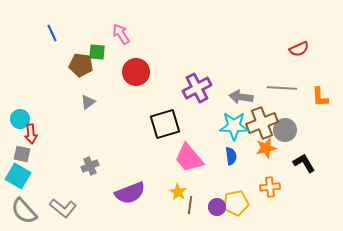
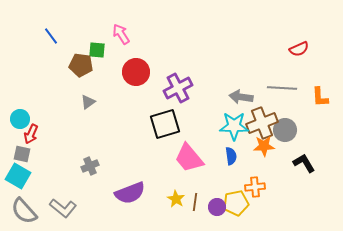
blue line: moved 1 px left, 3 px down; rotated 12 degrees counterclockwise
green square: moved 2 px up
purple cross: moved 19 px left
red arrow: rotated 30 degrees clockwise
orange star: moved 2 px left, 2 px up; rotated 10 degrees clockwise
orange cross: moved 15 px left
yellow star: moved 2 px left, 7 px down
brown line: moved 5 px right, 3 px up
